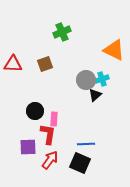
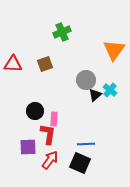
orange triangle: rotated 40 degrees clockwise
cyan cross: moved 8 px right, 11 px down; rotated 32 degrees counterclockwise
